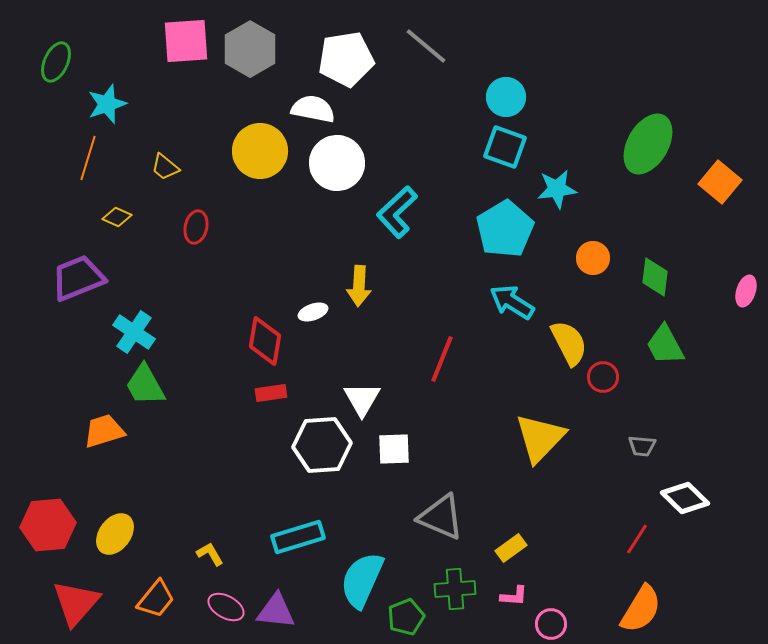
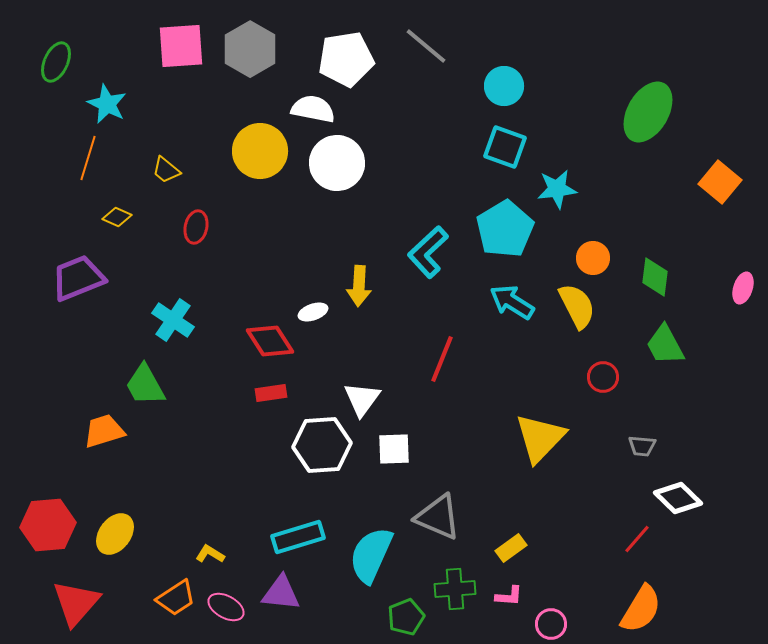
pink square at (186, 41): moved 5 px left, 5 px down
cyan circle at (506, 97): moved 2 px left, 11 px up
cyan star at (107, 104): rotated 27 degrees counterclockwise
green ellipse at (648, 144): moved 32 px up
yellow trapezoid at (165, 167): moved 1 px right, 3 px down
cyan L-shape at (397, 212): moved 31 px right, 40 px down
pink ellipse at (746, 291): moved 3 px left, 3 px up
cyan cross at (134, 332): moved 39 px right, 12 px up
red diamond at (265, 341): moved 5 px right; rotated 42 degrees counterclockwise
yellow semicircle at (569, 343): moved 8 px right, 37 px up
white triangle at (362, 399): rotated 6 degrees clockwise
white diamond at (685, 498): moved 7 px left
gray triangle at (441, 517): moved 3 px left
red line at (637, 539): rotated 8 degrees clockwise
yellow L-shape at (210, 554): rotated 28 degrees counterclockwise
cyan semicircle at (362, 580): moved 9 px right, 25 px up
pink L-shape at (514, 596): moved 5 px left
orange trapezoid at (156, 599): moved 20 px right, 1 px up; rotated 18 degrees clockwise
purple triangle at (276, 611): moved 5 px right, 18 px up
